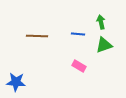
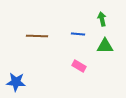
green arrow: moved 1 px right, 3 px up
green triangle: moved 1 px right, 1 px down; rotated 18 degrees clockwise
